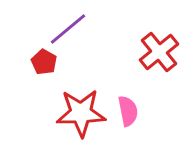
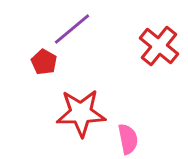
purple line: moved 4 px right
red cross: moved 6 px up; rotated 12 degrees counterclockwise
pink semicircle: moved 28 px down
